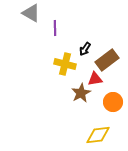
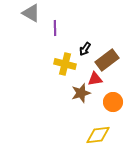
brown star: rotated 12 degrees clockwise
